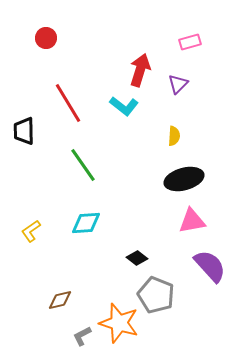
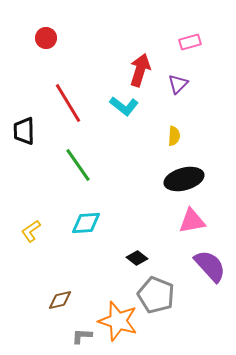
green line: moved 5 px left
orange star: moved 1 px left, 2 px up
gray L-shape: rotated 30 degrees clockwise
